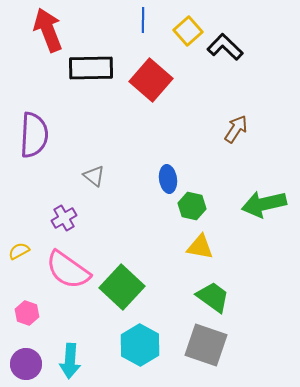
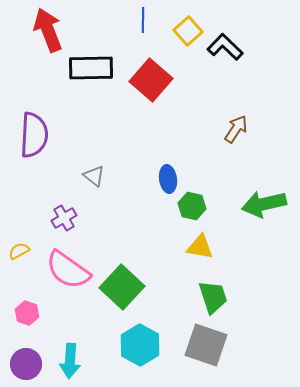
green trapezoid: rotated 36 degrees clockwise
